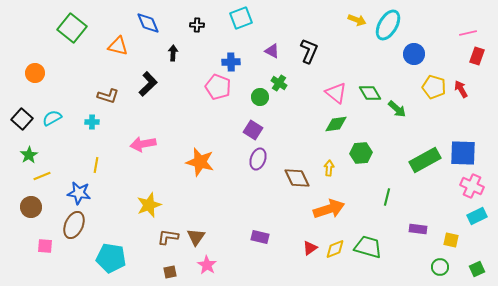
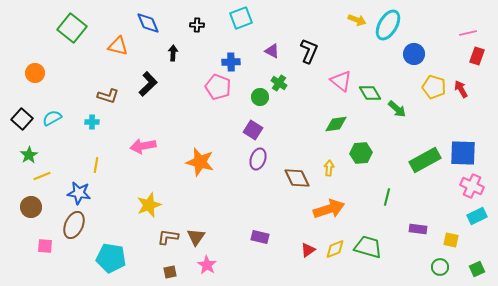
pink triangle at (336, 93): moved 5 px right, 12 px up
pink arrow at (143, 144): moved 2 px down
red triangle at (310, 248): moved 2 px left, 2 px down
